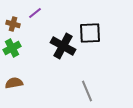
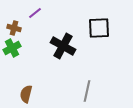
brown cross: moved 1 px right, 4 px down
black square: moved 9 px right, 5 px up
brown semicircle: moved 12 px right, 11 px down; rotated 66 degrees counterclockwise
gray line: rotated 35 degrees clockwise
